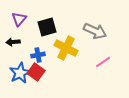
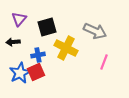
pink line: moved 1 px right; rotated 35 degrees counterclockwise
red square: rotated 30 degrees clockwise
